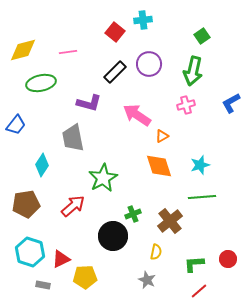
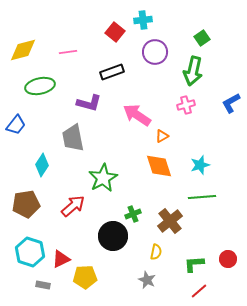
green square: moved 2 px down
purple circle: moved 6 px right, 12 px up
black rectangle: moved 3 px left; rotated 25 degrees clockwise
green ellipse: moved 1 px left, 3 px down
